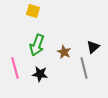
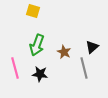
black triangle: moved 1 px left
